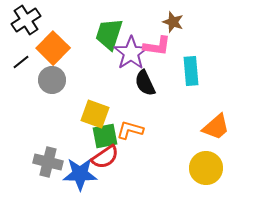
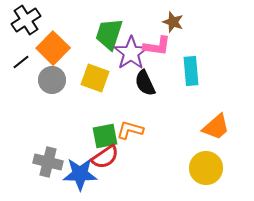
yellow square: moved 36 px up
